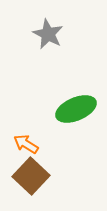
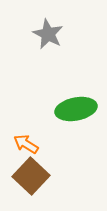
green ellipse: rotated 12 degrees clockwise
